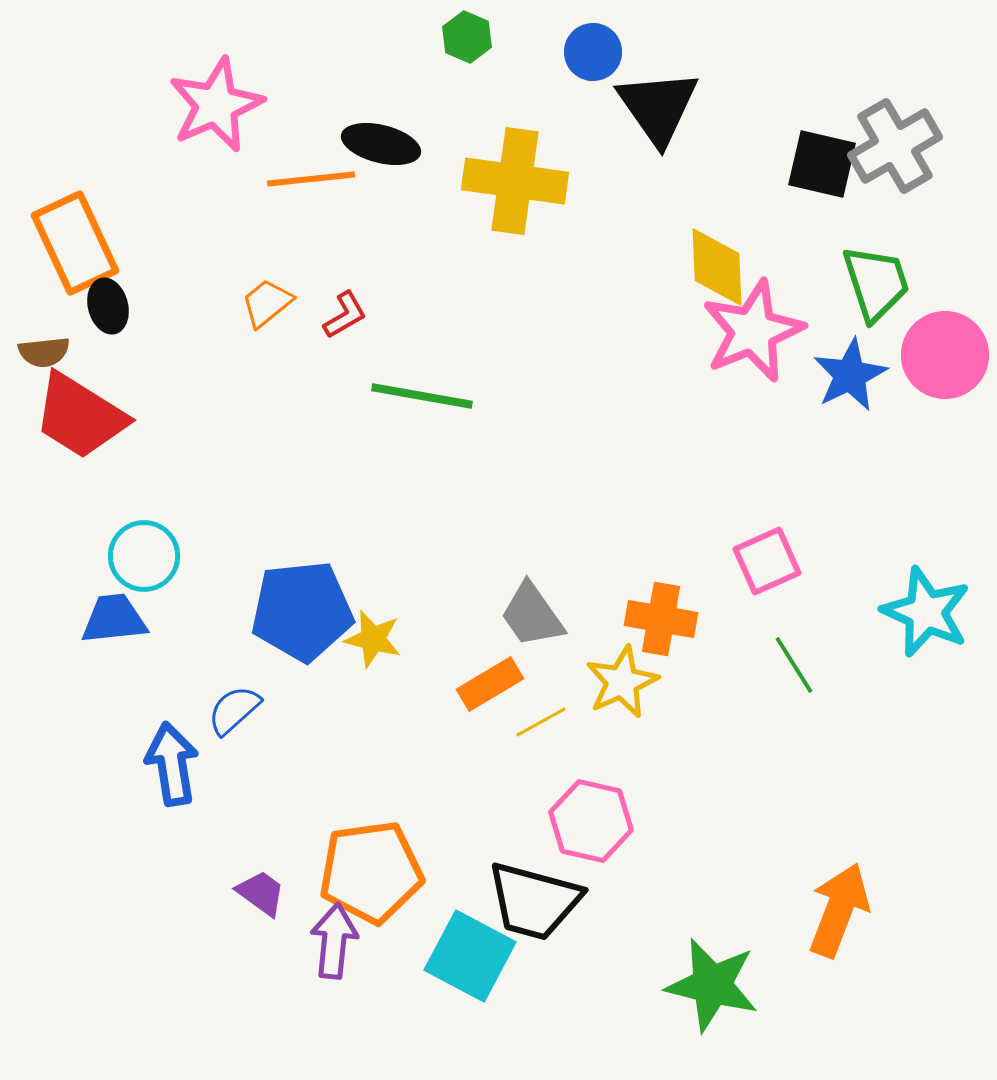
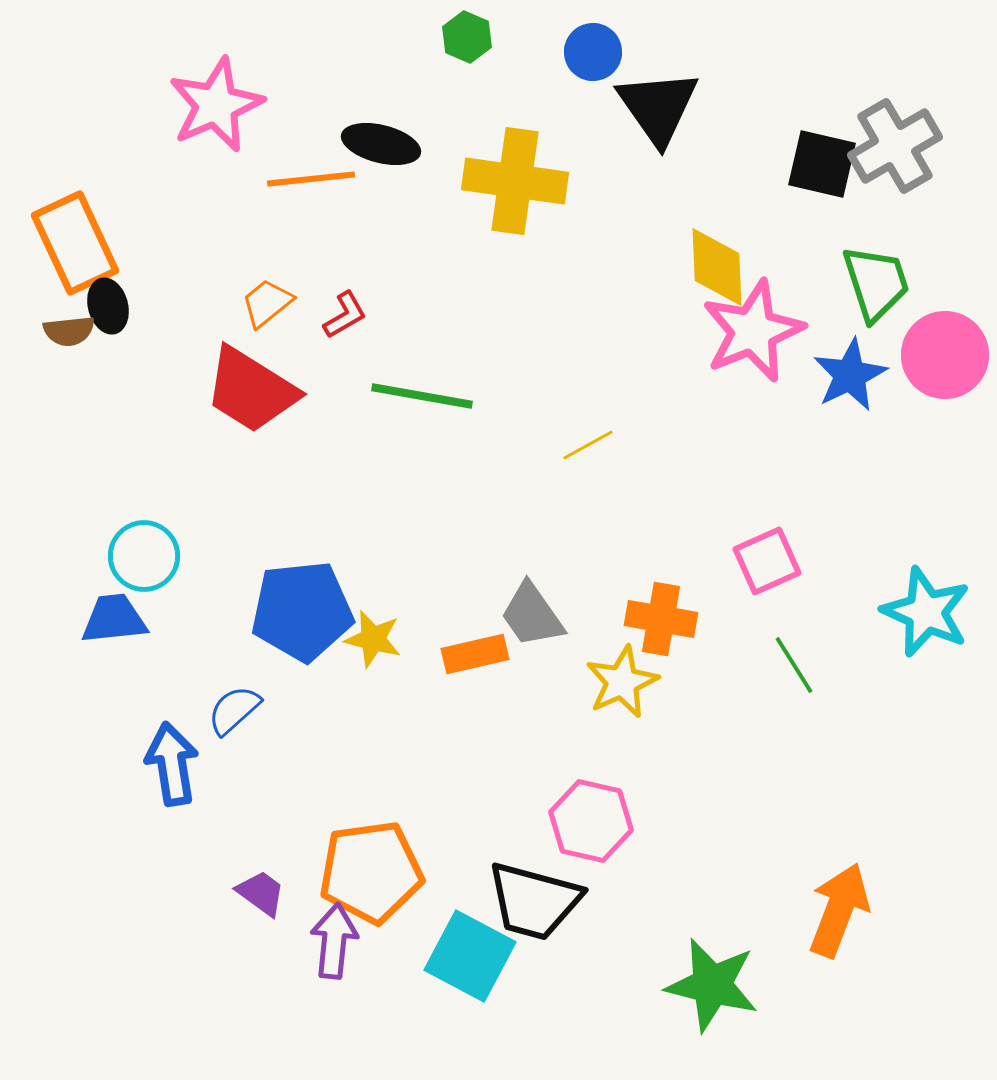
brown semicircle at (44, 352): moved 25 px right, 21 px up
red trapezoid at (80, 416): moved 171 px right, 26 px up
orange rectangle at (490, 684): moved 15 px left, 30 px up; rotated 18 degrees clockwise
yellow line at (541, 722): moved 47 px right, 277 px up
